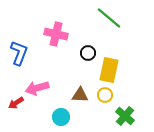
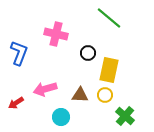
pink arrow: moved 8 px right, 1 px down
